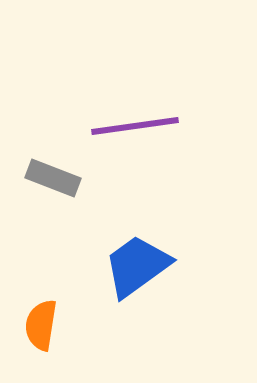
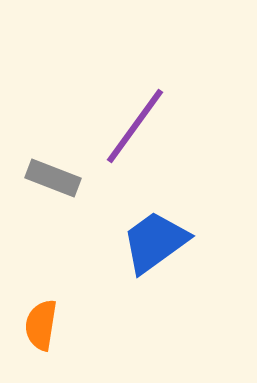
purple line: rotated 46 degrees counterclockwise
blue trapezoid: moved 18 px right, 24 px up
